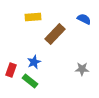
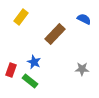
yellow rectangle: moved 12 px left; rotated 49 degrees counterclockwise
blue star: rotated 24 degrees counterclockwise
